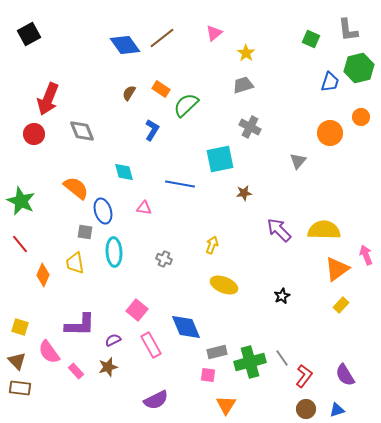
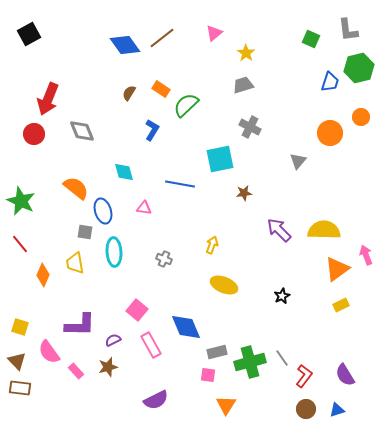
yellow rectangle at (341, 305): rotated 21 degrees clockwise
